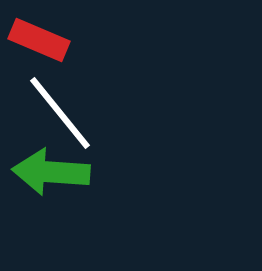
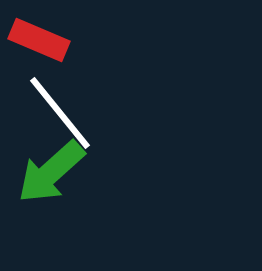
green arrow: rotated 46 degrees counterclockwise
